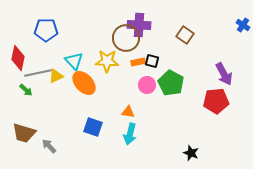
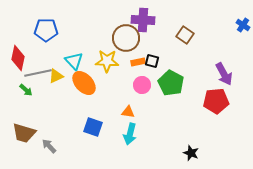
purple cross: moved 4 px right, 5 px up
pink circle: moved 5 px left
